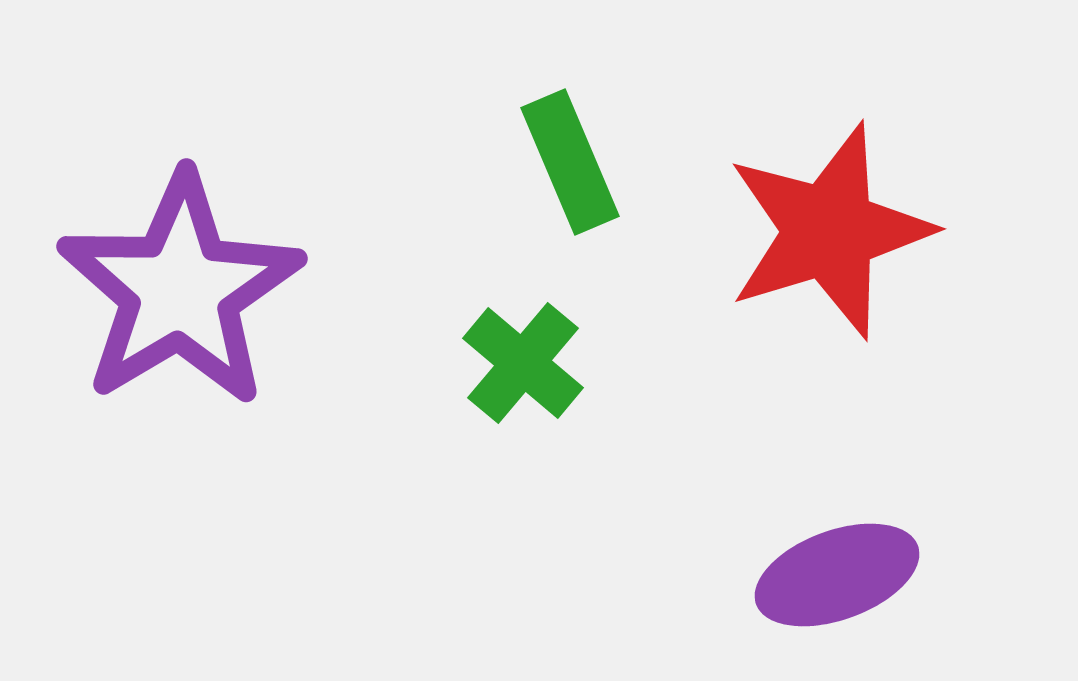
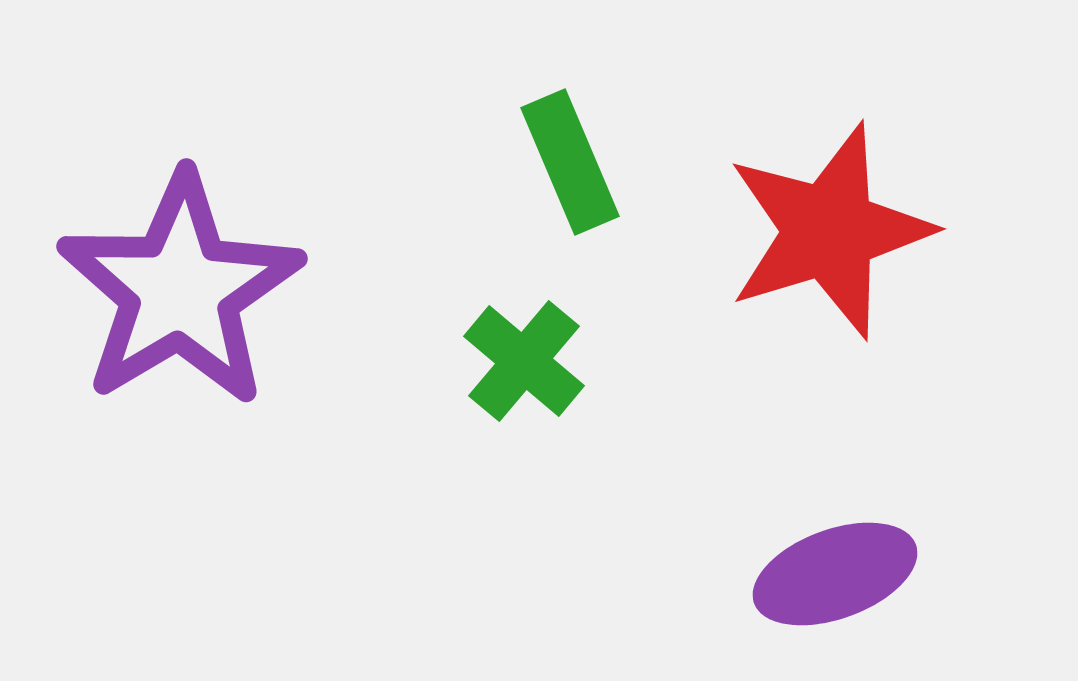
green cross: moved 1 px right, 2 px up
purple ellipse: moved 2 px left, 1 px up
